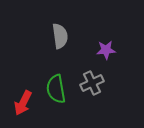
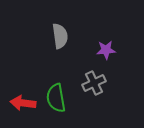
gray cross: moved 2 px right
green semicircle: moved 9 px down
red arrow: rotated 70 degrees clockwise
